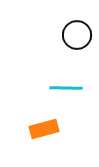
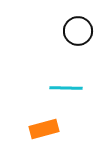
black circle: moved 1 px right, 4 px up
